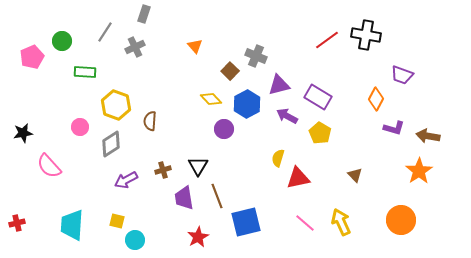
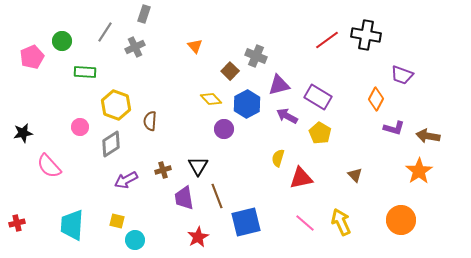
red triangle at (298, 178): moved 3 px right
